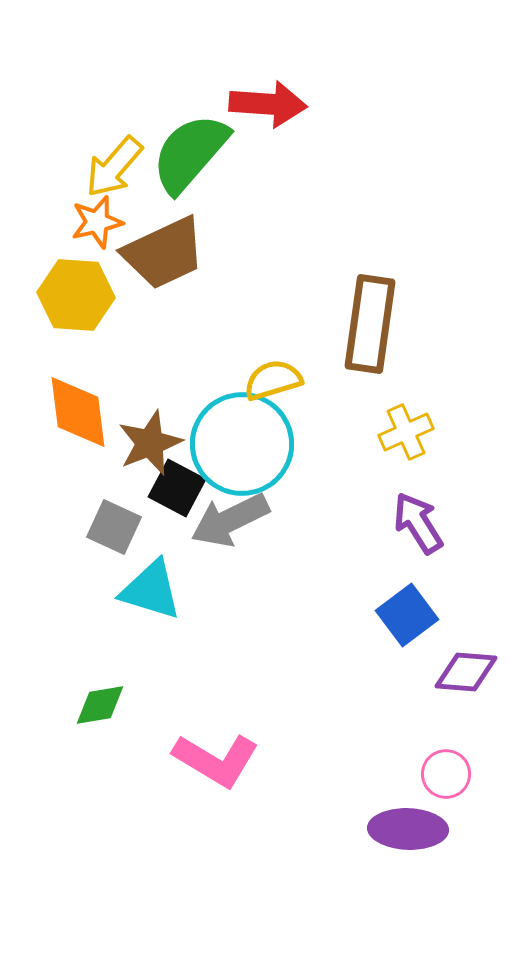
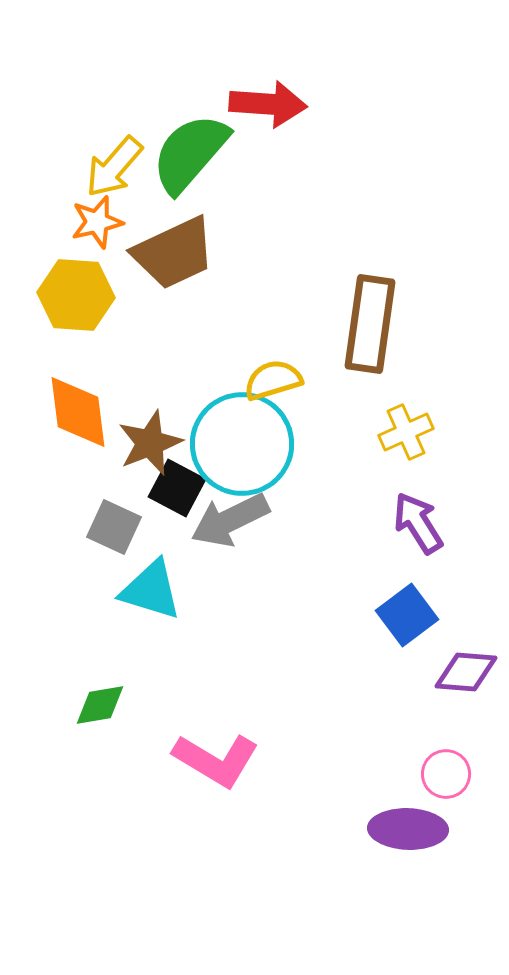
brown trapezoid: moved 10 px right
